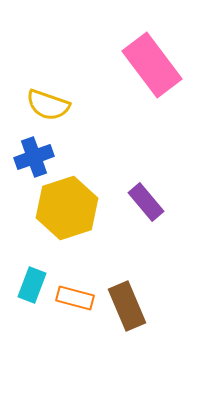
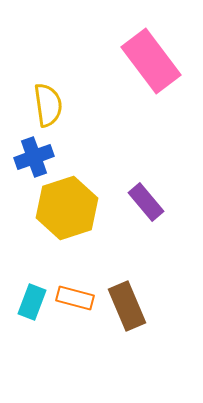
pink rectangle: moved 1 px left, 4 px up
yellow semicircle: rotated 117 degrees counterclockwise
cyan rectangle: moved 17 px down
